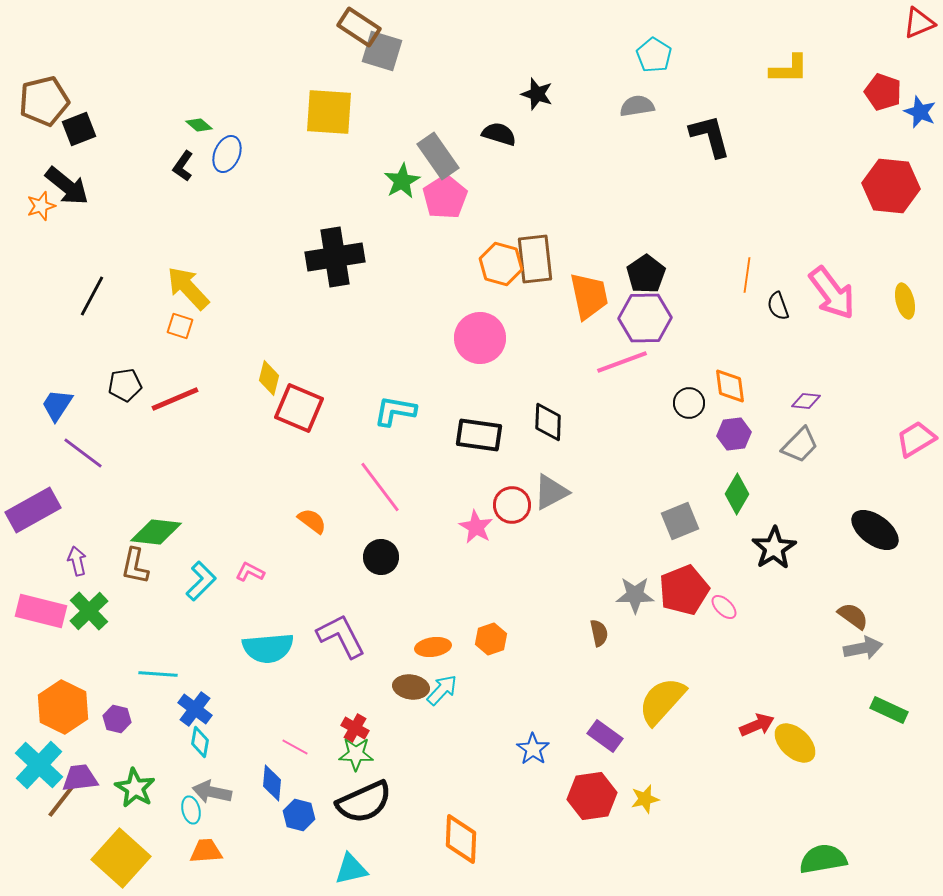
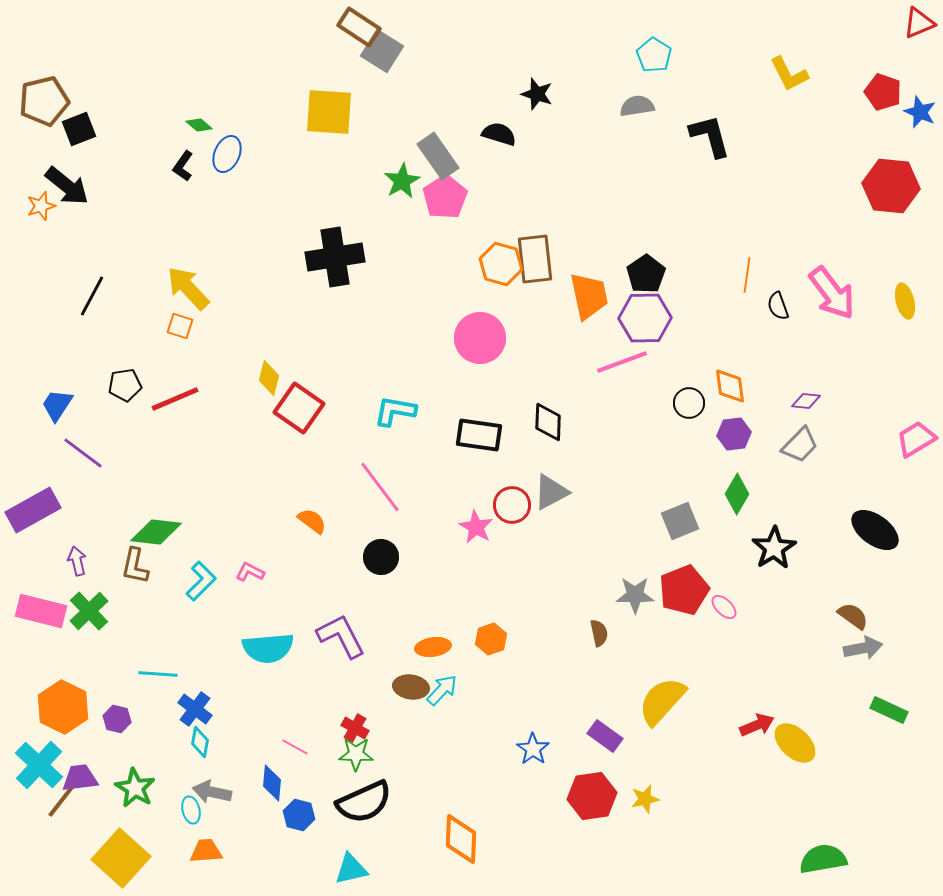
gray square at (382, 51): rotated 15 degrees clockwise
yellow L-shape at (789, 69): moved 5 px down; rotated 63 degrees clockwise
red square at (299, 408): rotated 12 degrees clockwise
